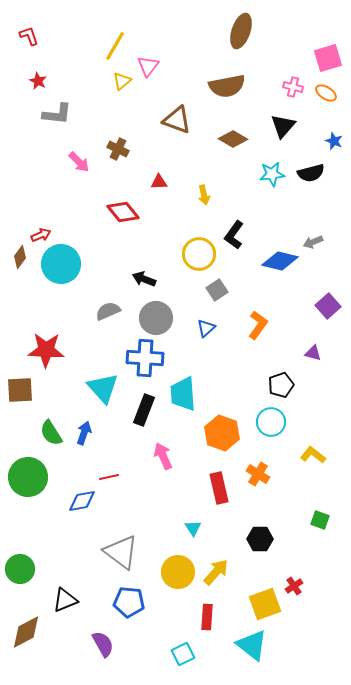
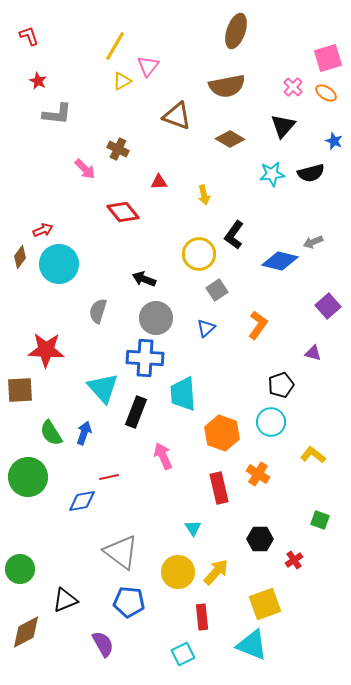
brown ellipse at (241, 31): moved 5 px left
yellow triangle at (122, 81): rotated 12 degrees clockwise
pink cross at (293, 87): rotated 30 degrees clockwise
brown triangle at (177, 120): moved 4 px up
brown diamond at (233, 139): moved 3 px left
pink arrow at (79, 162): moved 6 px right, 7 px down
red arrow at (41, 235): moved 2 px right, 5 px up
cyan circle at (61, 264): moved 2 px left
gray semicircle at (108, 311): moved 10 px left; rotated 50 degrees counterclockwise
black rectangle at (144, 410): moved 8 px left, 2 px down
red cross at (294, 586): moved 26 px up
red rectangle at (207, 617): moved 5 px left; rotated 10 degrees counterclockwise
cyan triangle at (252, 645): rotated 16 degrees counterclockwise
